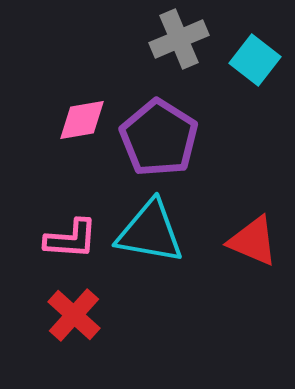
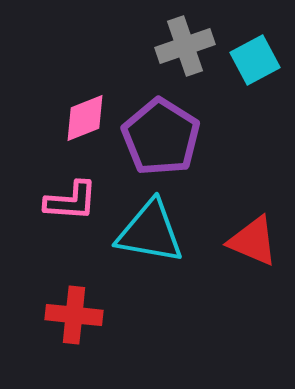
gray cross: moved 6 px right, 7 px down; rotated 4 degrees clockwise
cyan square: rotated 24 degrees clockwise
pink diamond: moved 3 px right, 2 px up; rotated 12 degrees counterclockwise
purple pentagon: moved 2 px right, 1 px up
pink L-shape: moved 38 px up
red cross: rotated 36 degrees counterclockwise
